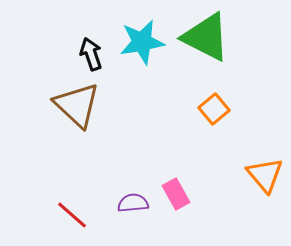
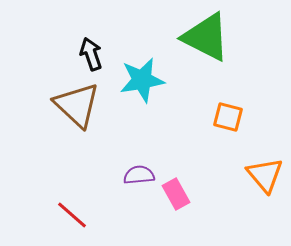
cyan star: moved 38 px down
orange square: moved 14 px right, 8 px down; rotated 36 degrees counterclockwise
purple semicircle: moved 6 px right, 28 px up
